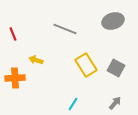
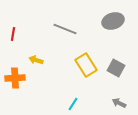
red line: rotated 32 degrees clockwise
gray arrow: moved 4 px right; rotated 104 degrees counterclockwise
